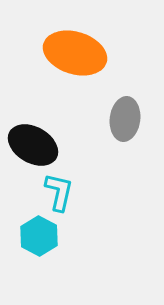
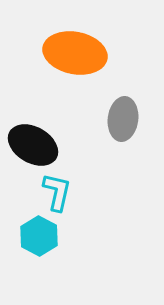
orange ellipse: rotated 6 degrees counterclockwise
gray ellipse: moved 2 px left
cyan L-shape: moved 2 px left
